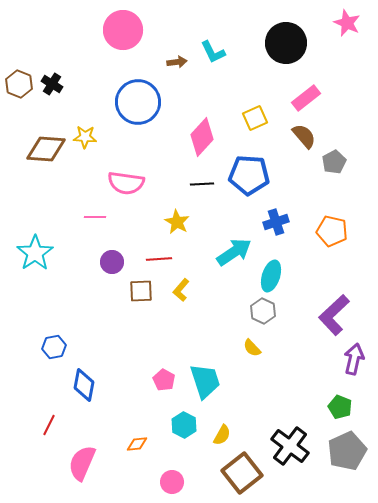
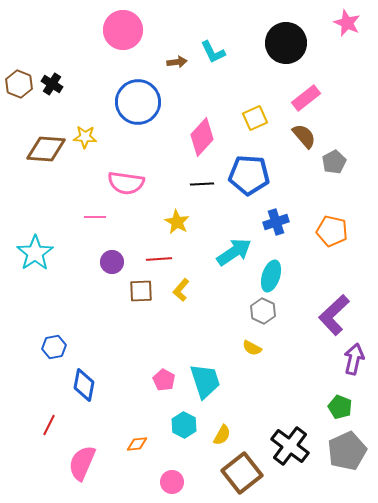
yellow semicircle at (252, 348): rotated 18 degrees counterclockwise
